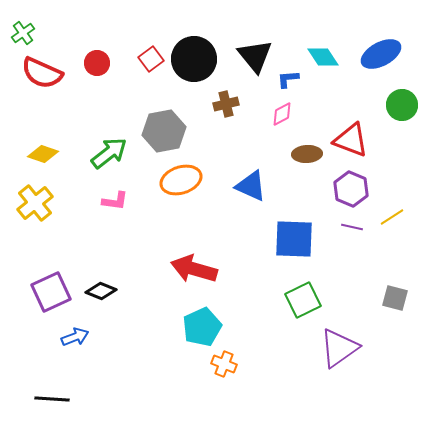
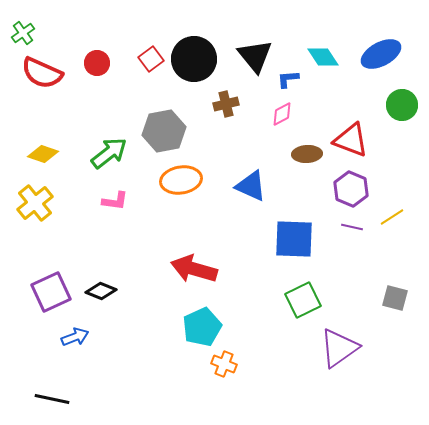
orange ellipse: rotated 9 degrees clockwise
black line: rotated 8 degrees clockwise
